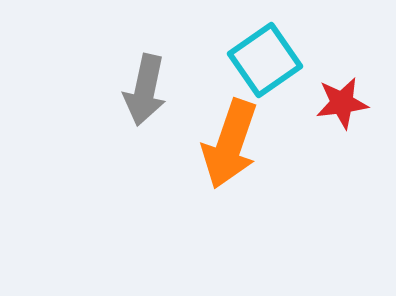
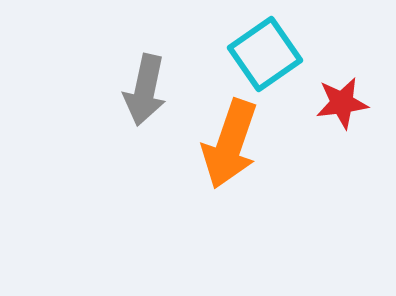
cyan square: moved 6 px up
